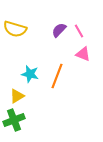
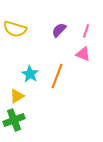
pink line: moved 7 px right; rotated 48 degrees clockwise
cyan star: rotated 18 degrees clockwise
